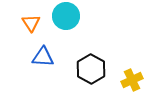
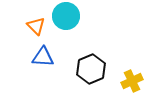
orange triangle: moved 5 px right, 3 px down; rotated 12 degrees counterclockwise
black hexagon: rotated 8 degrees clockwise
yellow cross: moved 1 px down
